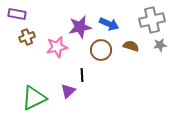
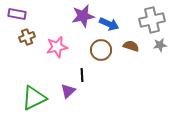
purple star: moved 3 px right, 11 px up
